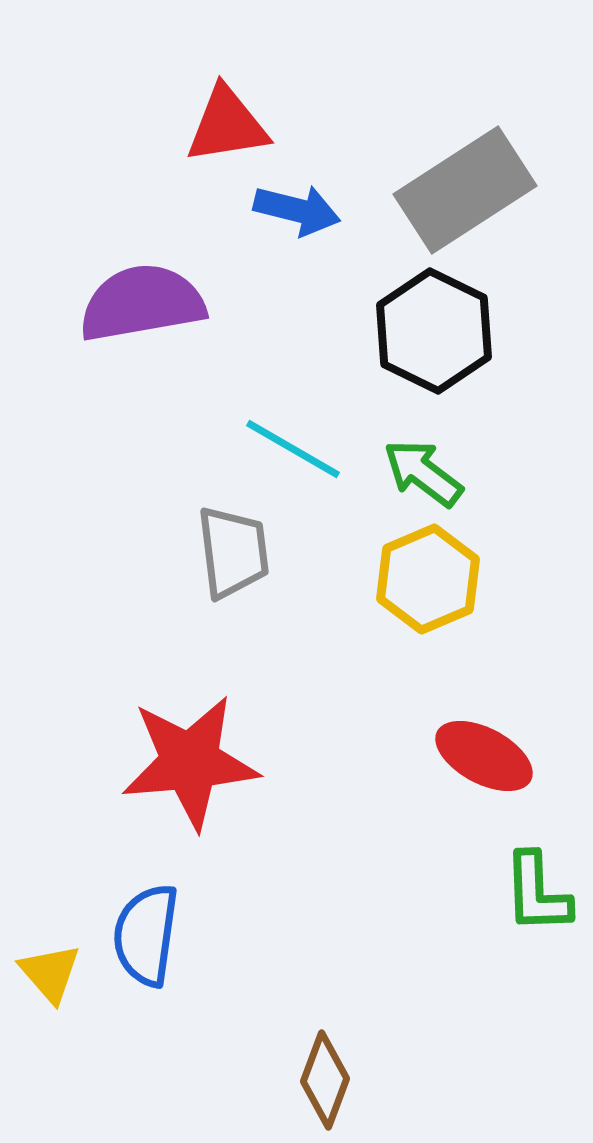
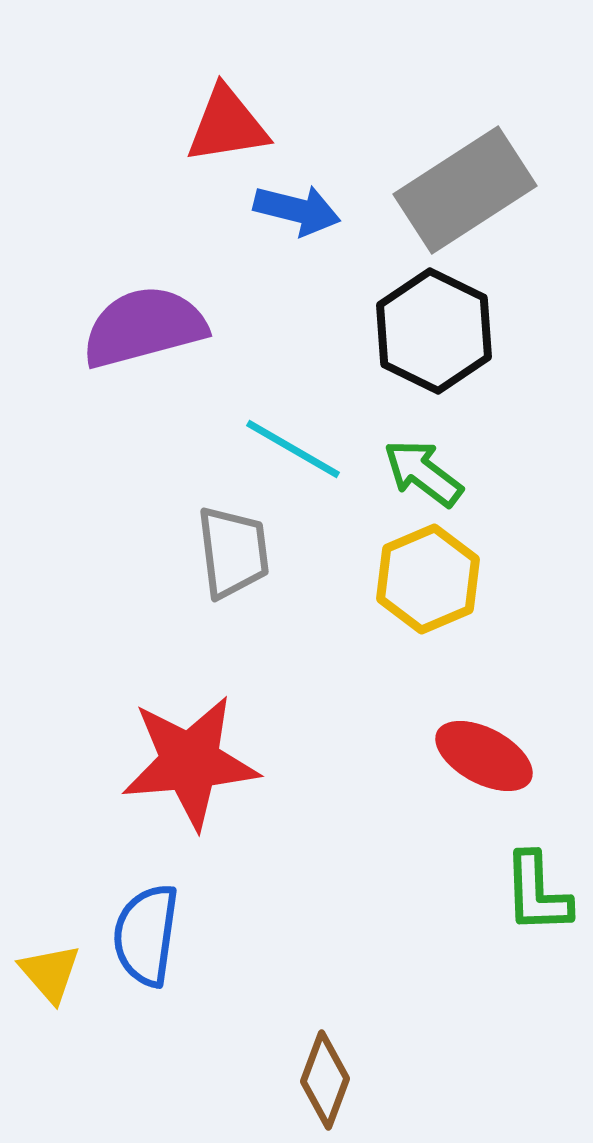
purple semicircle: moved 2 px right, 24 px down; rotated 5 degrees counterclockwise
